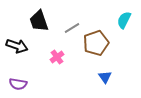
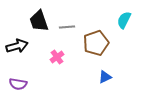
gray line: moved 5 px left, 1 px up; rotated 28 degrees clockwise
black arrow: rotated 35 degrees counterclockwise
blue triangle: rotated 40 degrees clockwise
